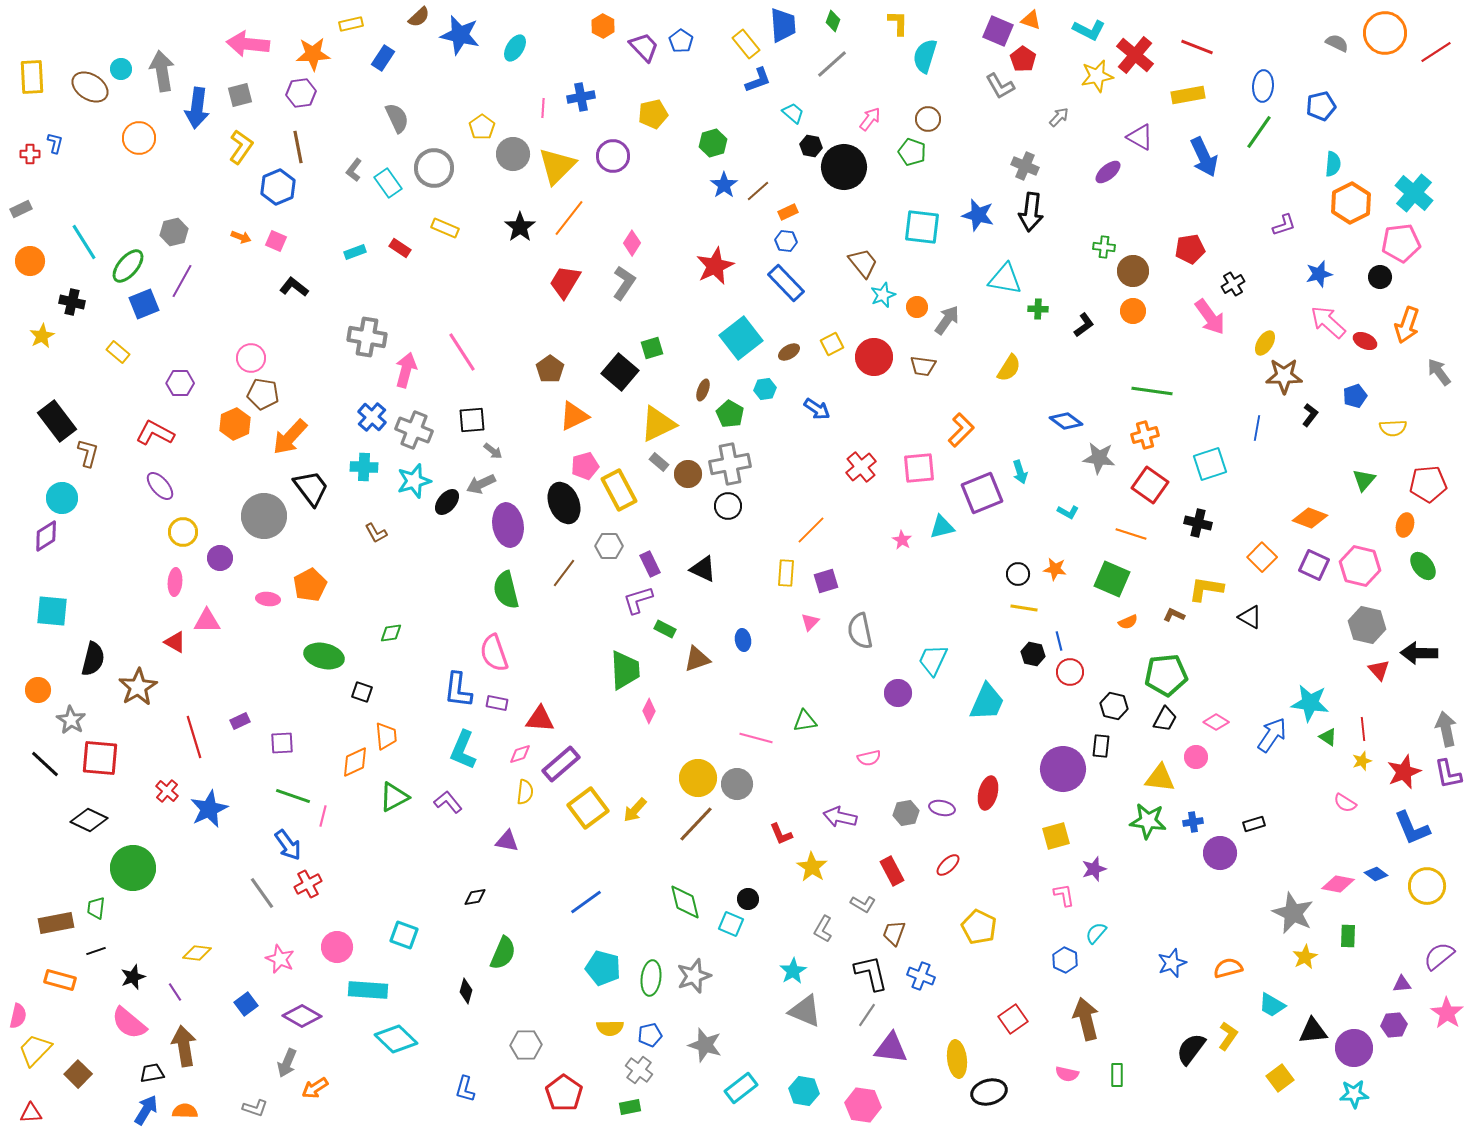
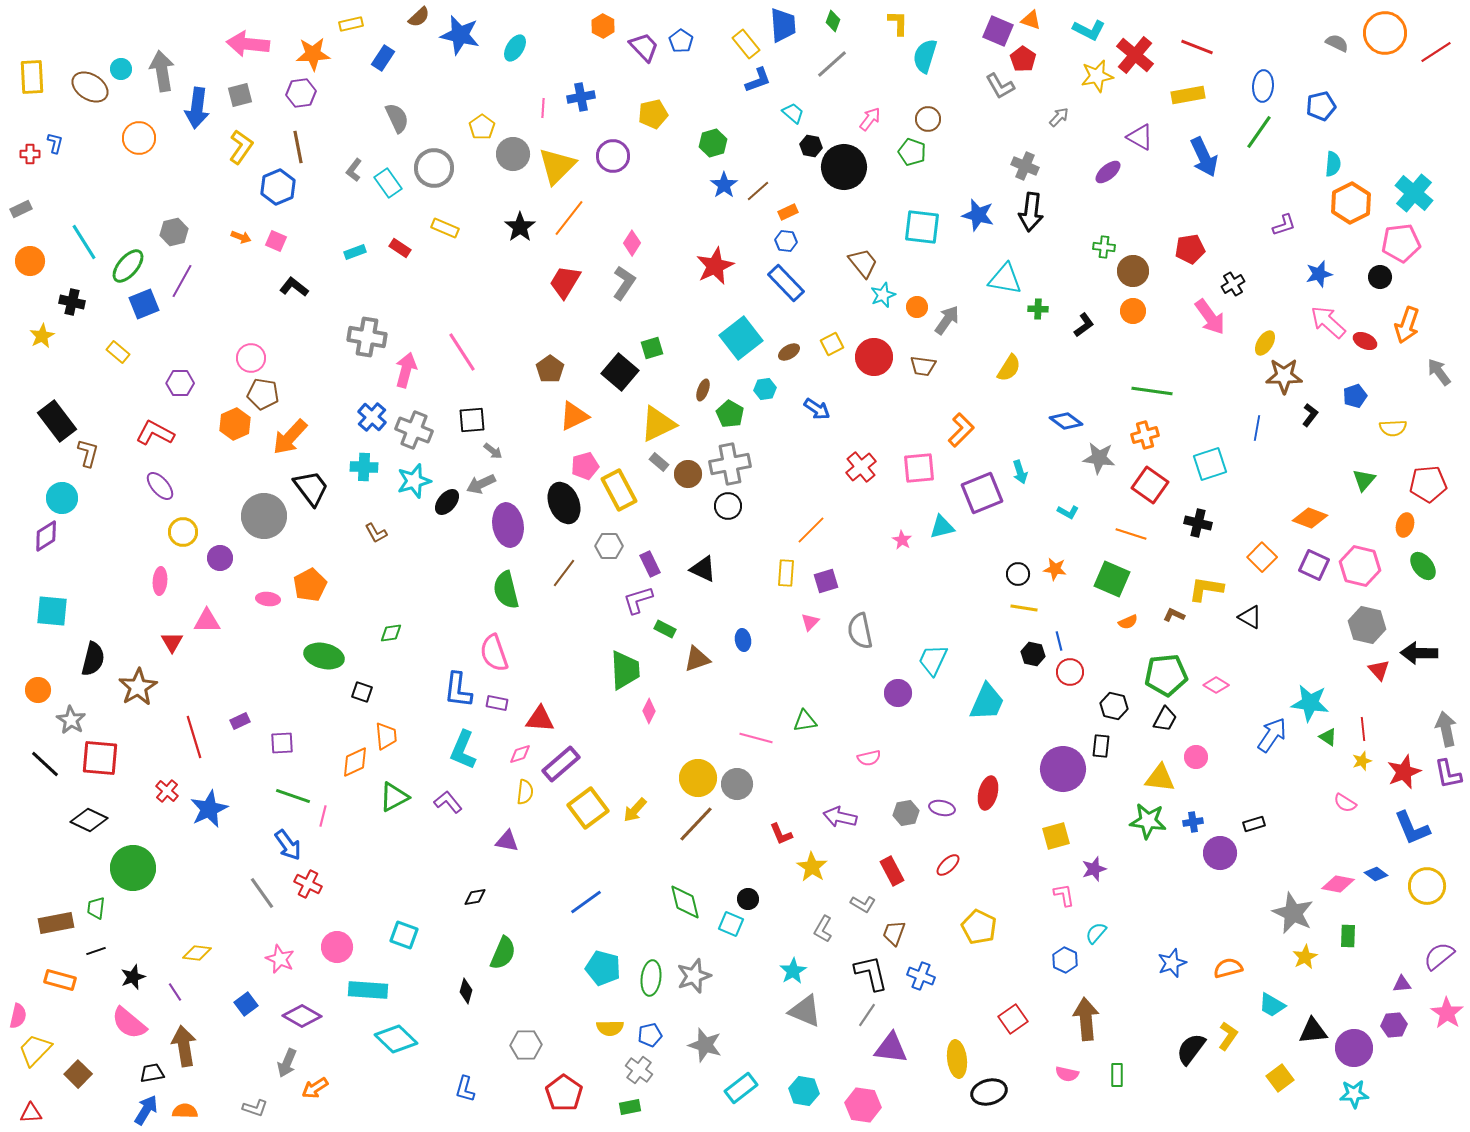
pink ellipse at (175, 582): moved 15 px left, 1 px up
red triangle at (175, 642): moved 3 px left; rotated 30 degrees clockwise
pink diamond at (1216, 722): moved 37 px up
red cross at (308, 884): rotated 36 degrees counterclockwise
brown arrow at (1086, 1019): rotated 9 degrees clockwise
